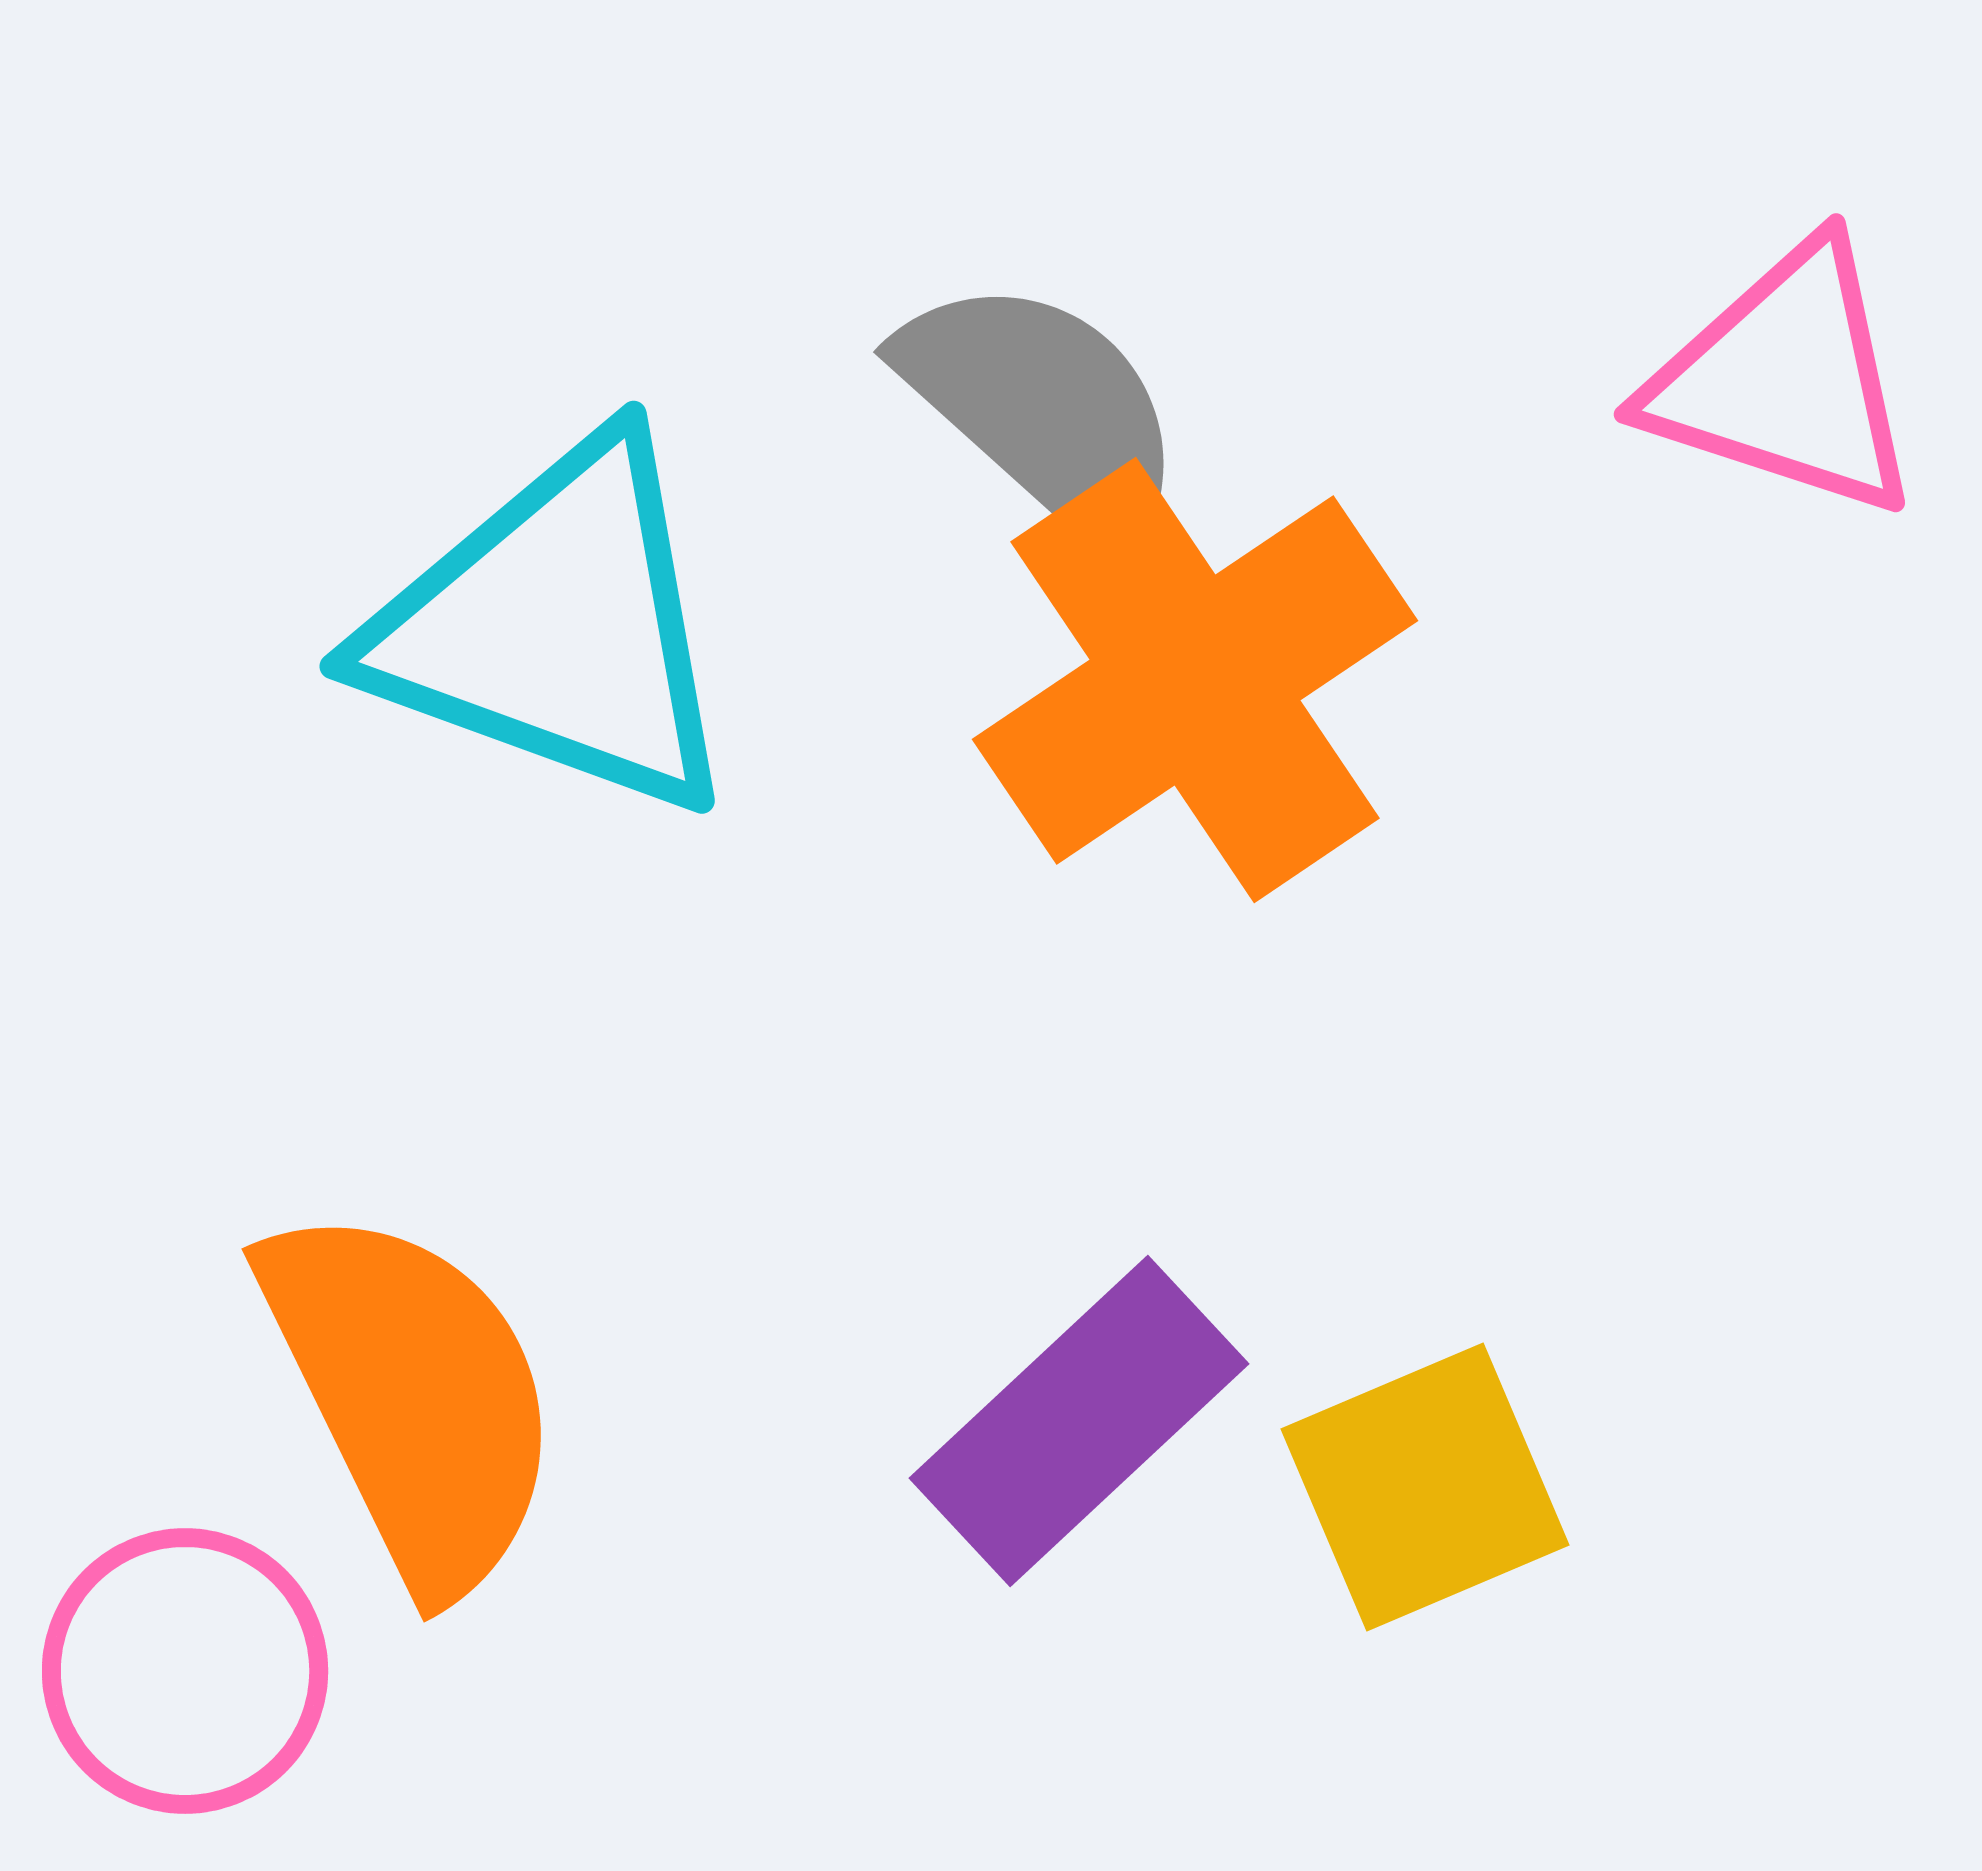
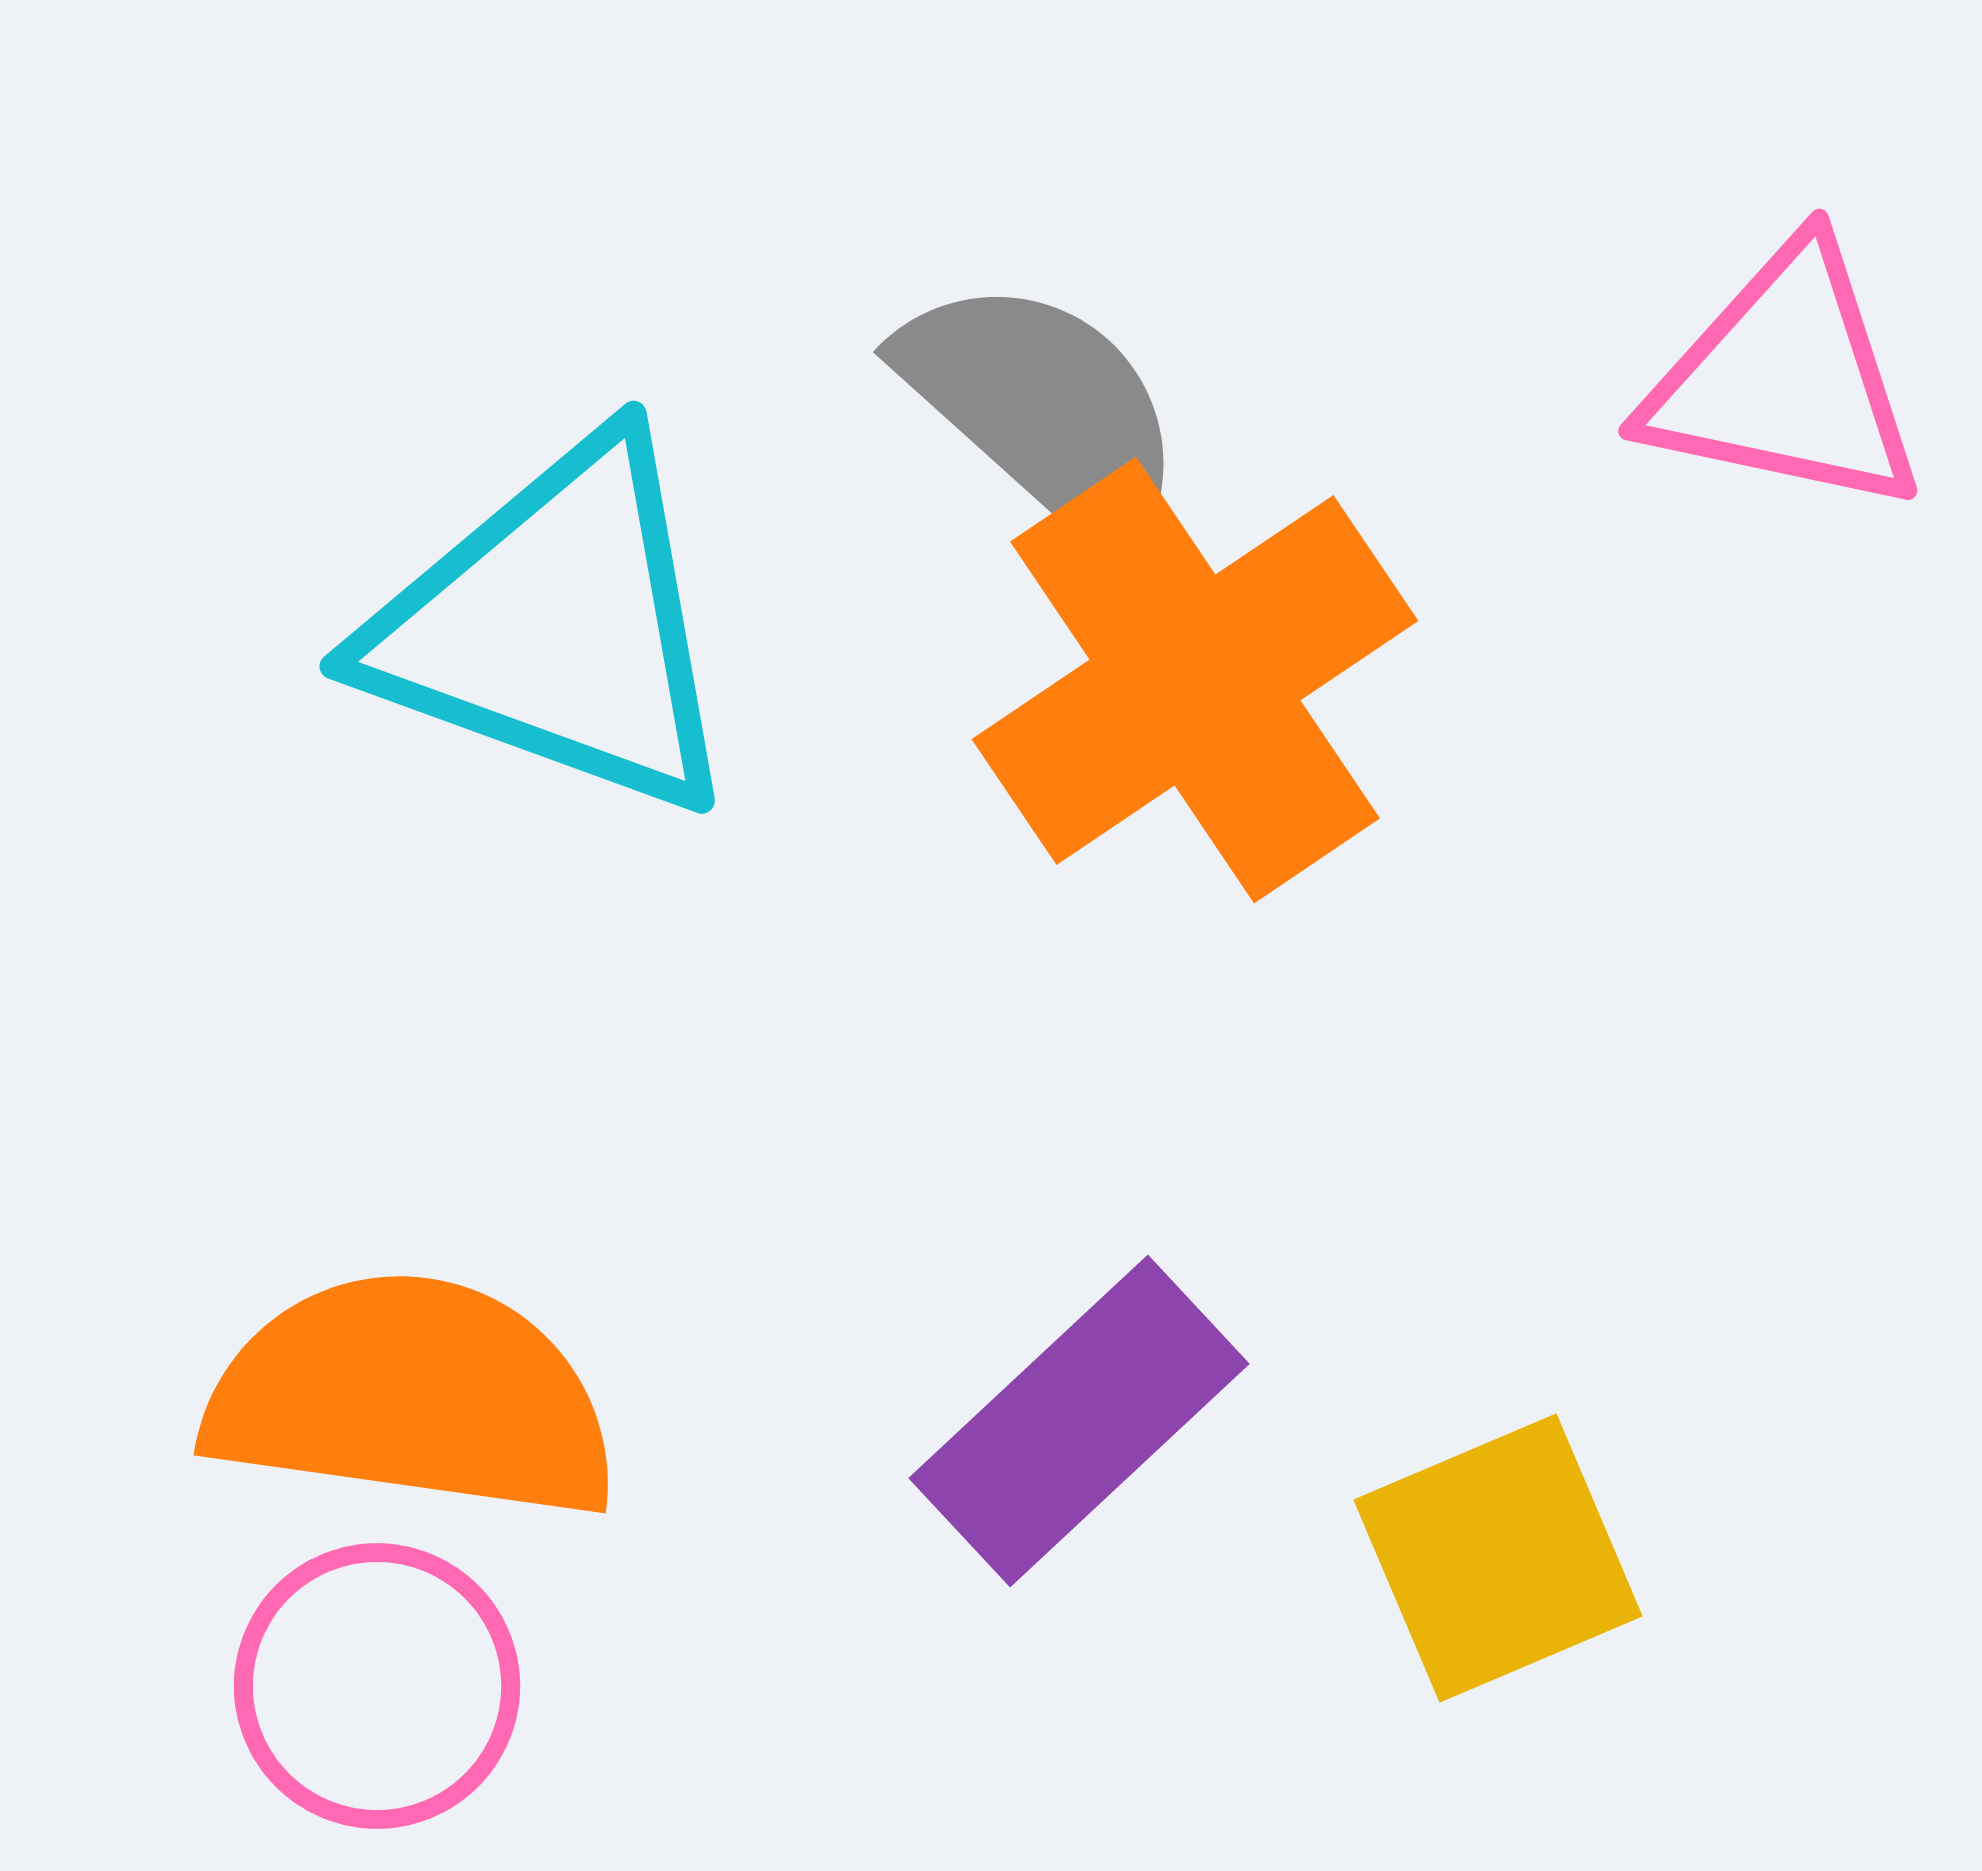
pink triangle: rotated 6 degrees counterclockwise
orange semicircle: rotated 56 degrees counterclockwise
yellow square: moved 73 px right, 71 px down
pink circle: moved 192 px right, 15 px down
